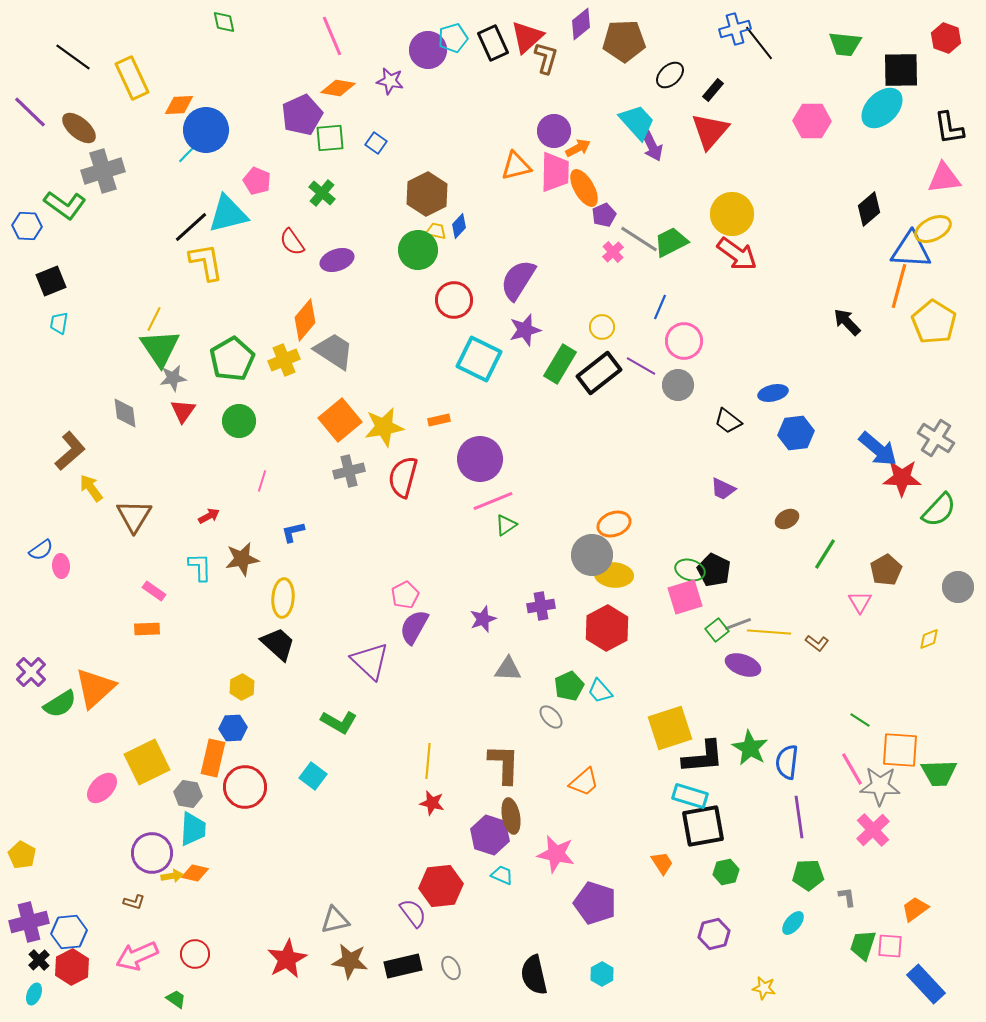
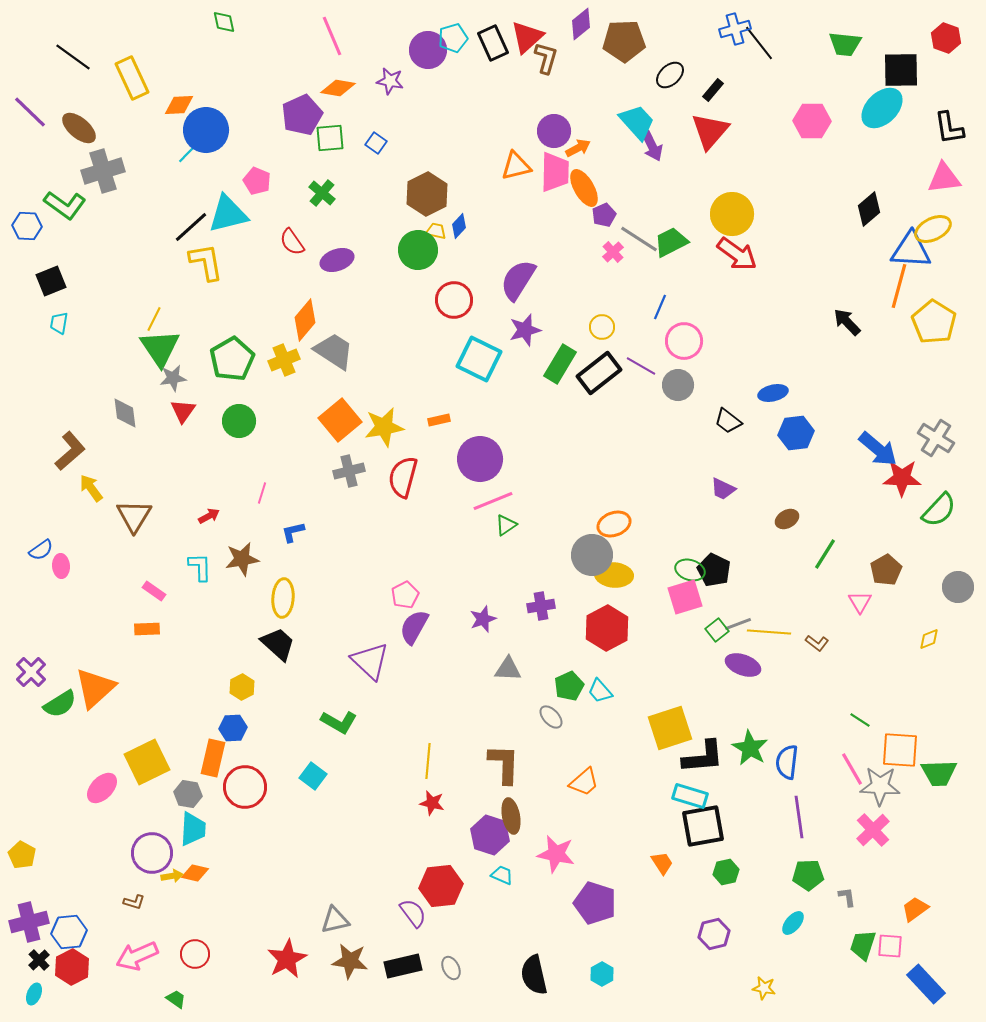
pink line at (262, 481): moved 12 px down
